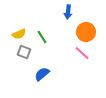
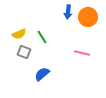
orange circle: moved 2 px right, 15 px up
pink line: rotated 28 degrees counterclockwise
